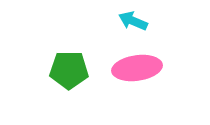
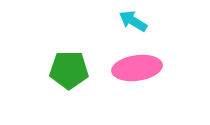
cyan arrow: rotated 8 degrees clockwise
